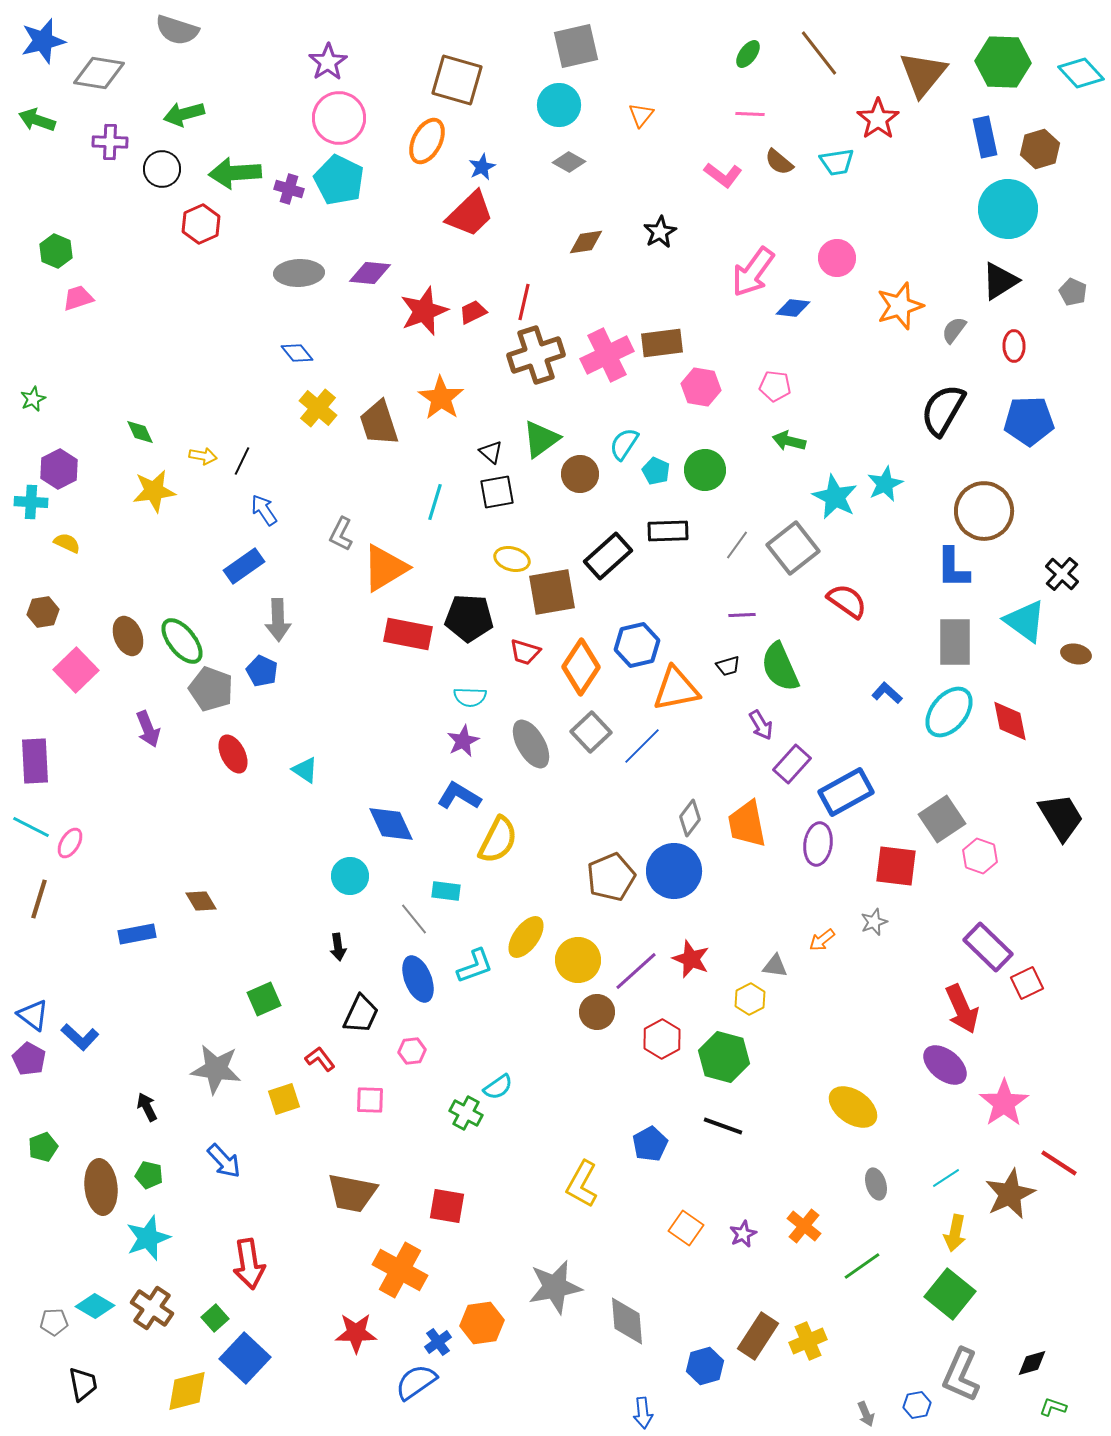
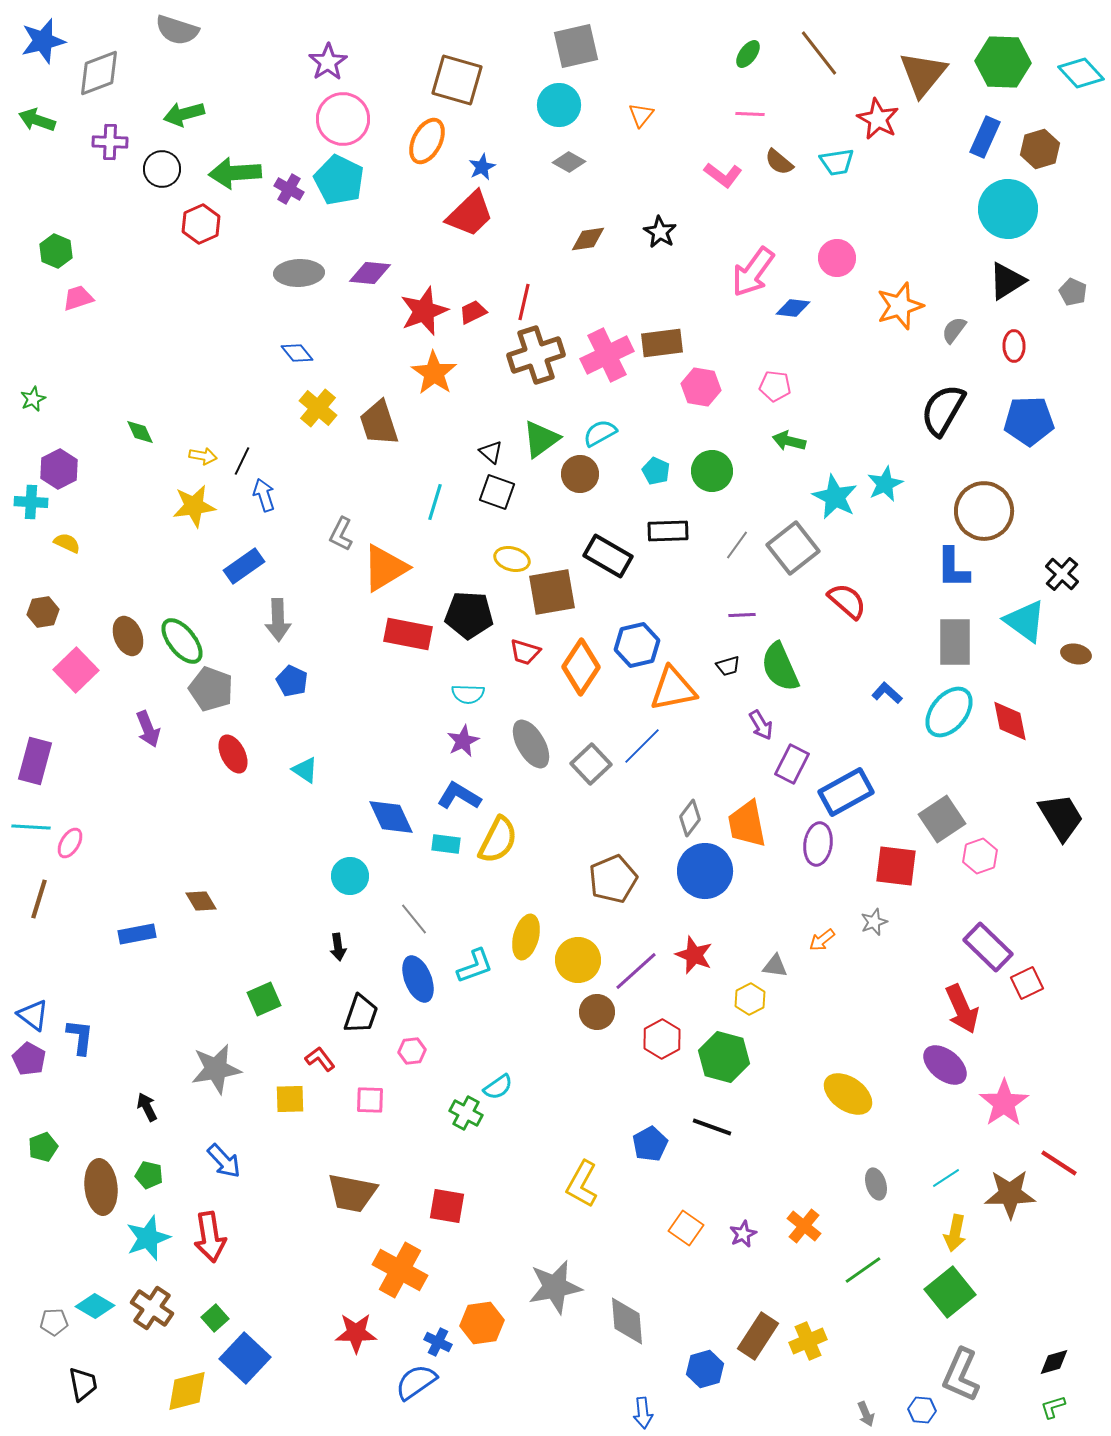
gray diamond at (99, 73): rotated 30 degrees counterclockwise
pink circle at (339, 118): moved 4 px right, 1 px down
red star at (878, 119): rotated 9 degrees counterclockwise
blue rectangle at (985, 137): rotated 36 degrees clockwise
purple cross at (289, 189): rotated 12 degrees clockwise
black star at (660, 232): rotated 12 degrees counterclockwise
brown diamond at (586, 242): moved 2 px right, 3 px up
black triangle at (1000, 281): moved 7 px right
orange star at (441, 398): moved 7 px left, 25 px up
cyan semicircle at (624, 444): moved 24 px left, 11 px up; rotated 28 degrees clockwise
green circle at (705, 470): moved 7 px right, 1 px down
yellow star at (154, 491): moved 40 px right, 15 px down
black square at (497, 492): rotated 30 degrees clockwise
blue arrow at (264, 510): moved 15 px up; rotated 16 degrees clockwise
black rectangle at (608, 556): rotated 72 degrees clockwise
red semicircle at (847, 601): rotated 6 degrees clockwise
black pentagon at (469, 618): moved 3 px up
blue pentagon at (262, 671): moved 30 px right, 10 px down
orange triangle at (676, 689): moved 3 px left
cyan semicircle at (470, 697): moved 2 px left, 3 px up
gray square at (591, 732): moved 32 px down
purple rectangle at (35, 761): rotated 18 degrees clockwise
purple rectangle at (792, 764): rotated 15 degrees counterclockwise
blue diamond at (391, 824): moved 7 px up
cyan line at (31, 827): rotated 24 degrees counterclockwise
pink hexagon at (980, 856): rotated 20 degrees clockwise
blue circle at (674, 871): moved 31 px right
brown pentagon at (611, 877): moved 2 px right, 2 px down
cyan rectangle at (446, 891): moved 47 px up
yellow ellipse at (526, 937): rotated 21 degrees counterclockwise
red star at (691, 959): moved 3 px right, 4 px up
black trapezoid at (361, 1014): rotated 6 degrees counterclockwise
blue L-shape at (80, 1037): rotated 126 degrees counterclockwise
gray star at (216, 1069): rotated 18 degrees counterclockwise
yellow square at (284, 1099): moved 6 px right; rotated 16 degrees clockwise
yellow ellipse at (853, 1107): moved 5 px left, 13 px up
black line at (723, 1126): moved 11 px left, 1 px down
brown star at (1010, 1194): rotated 24 degrees clockwise
red arrow at (249, 1264): moved 39 px left, 27 px up
green line at (862, 1266): moved 1 px right, 4 px down
green square at (950, 1294): moved 2 px up; rotated 12 degrees clockwise
blue cross at (438, 1342): rotated 28 degrees counterclockwise
black diamond at (1032, 1363): moved 22 px right, 1 px up
blue hexagon at (705, 1366): moved 3 px down
blue hexagon at (917, 1405): moved 5 px right, 5 px down; rotated 16 degrees clockwise
green L-shape at (1053, 1407): rotated 36 degrees counterclockwise
